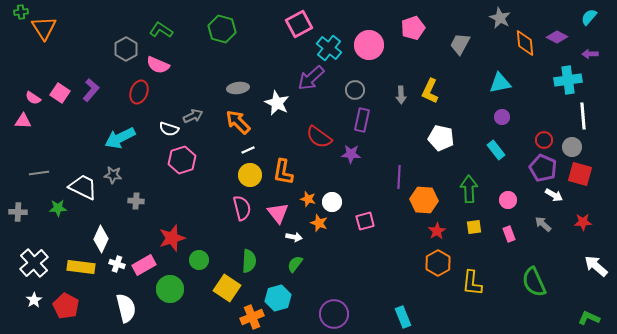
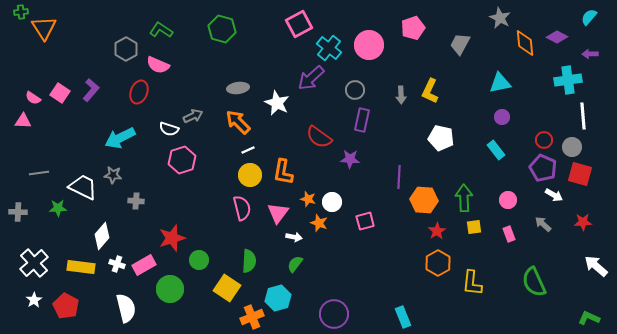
purple star at (351, 154): moved 1 px left, 5 px down
green arrow at (469, 189): moved 5 px left, 9 px down
pink triangle at (278, 213): rotated 15 degrees clockwise
white diamond at (101, 239): moved 1 px right, 3 px up; rotated 16 degrees clockwise
